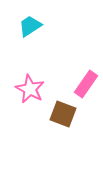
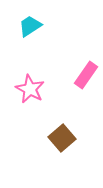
pink rectangle: moved 9 px up
brown square: moved 1 px left, 24 px down; rotated 28 degrees clockwise
